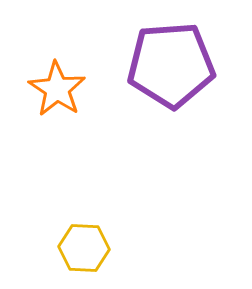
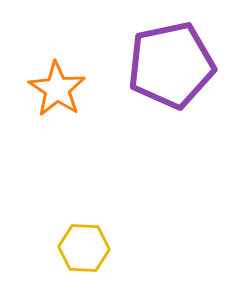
purple pentagon: rotated 8 degrees counterclockwise
